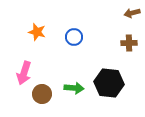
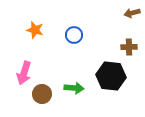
orange star: moved 2 px left, 2 px up
blue circle: moved 2 px up
brown cross: moved 4 px down
black hexagon: moved 2 px right, 7 px up
